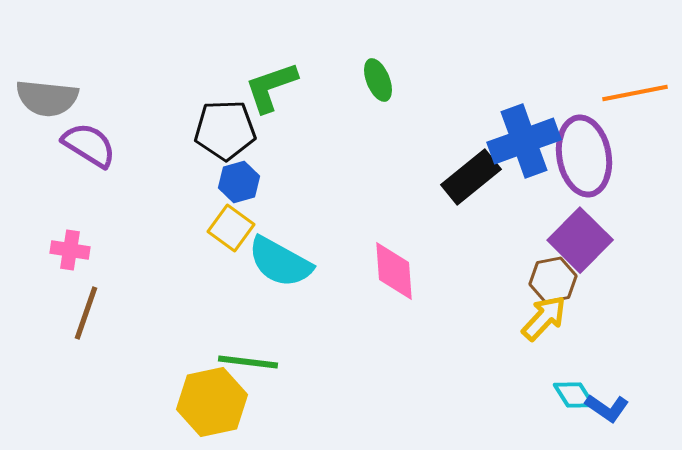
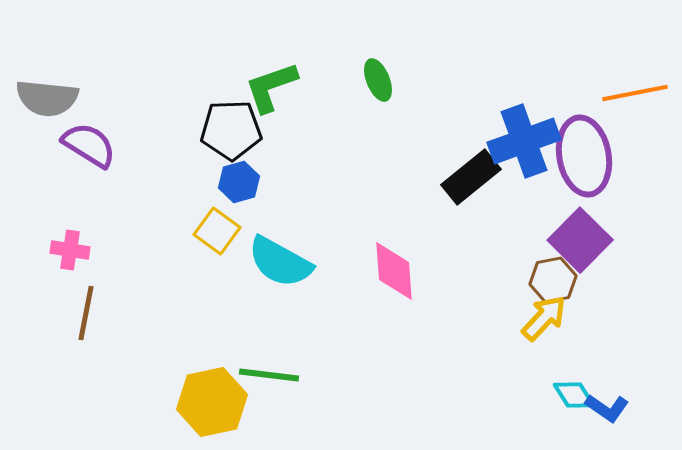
black pentagon: moved 6 px right
yellow square: moved 14 px left, 3 px down
brown line: rotated 8 degrees counterclockwise
green line: moved 21 px right, 13 px down
